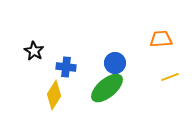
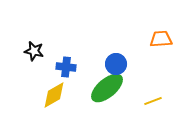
black star: rotated 18 degrees counterclockwise
blue circle: moved 1 px right, 1 px down
yellow line: moved 17 px left, 24 px down
yellow diamond: rotated 28 degrees clockwise
